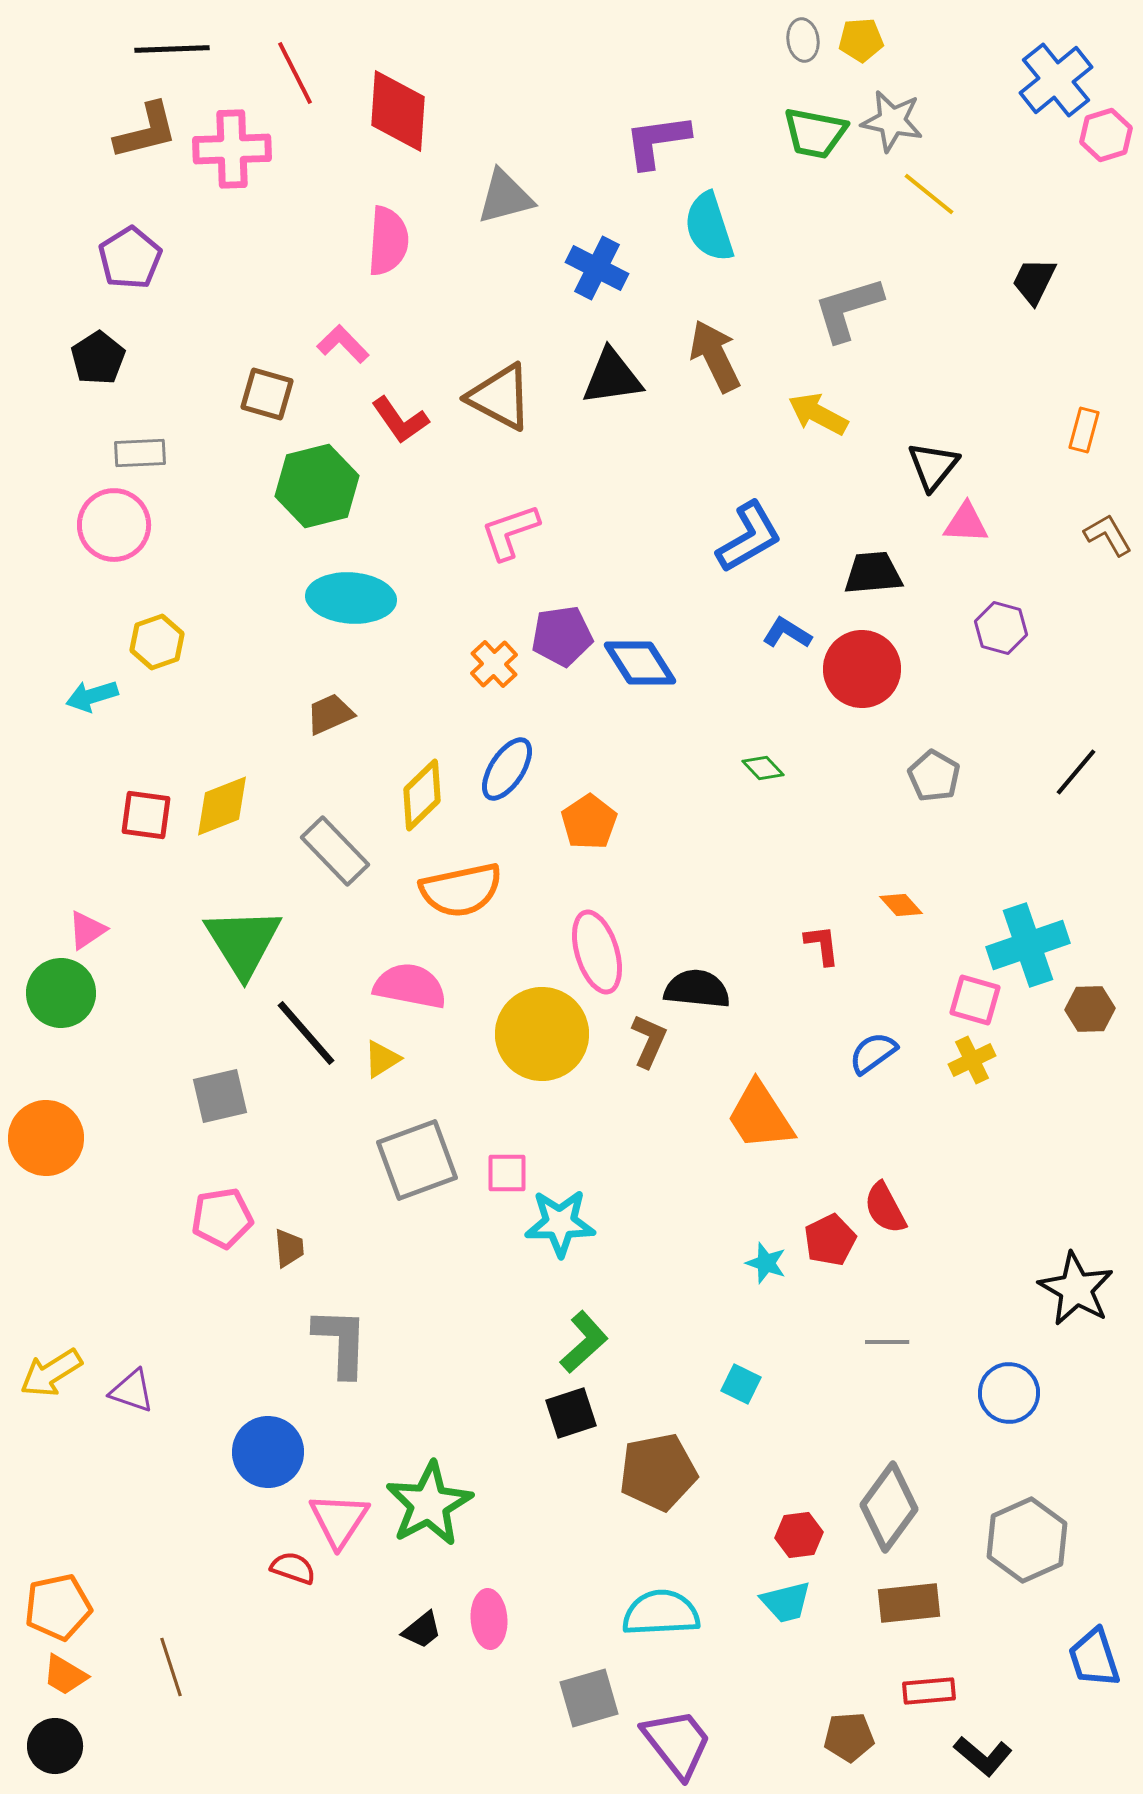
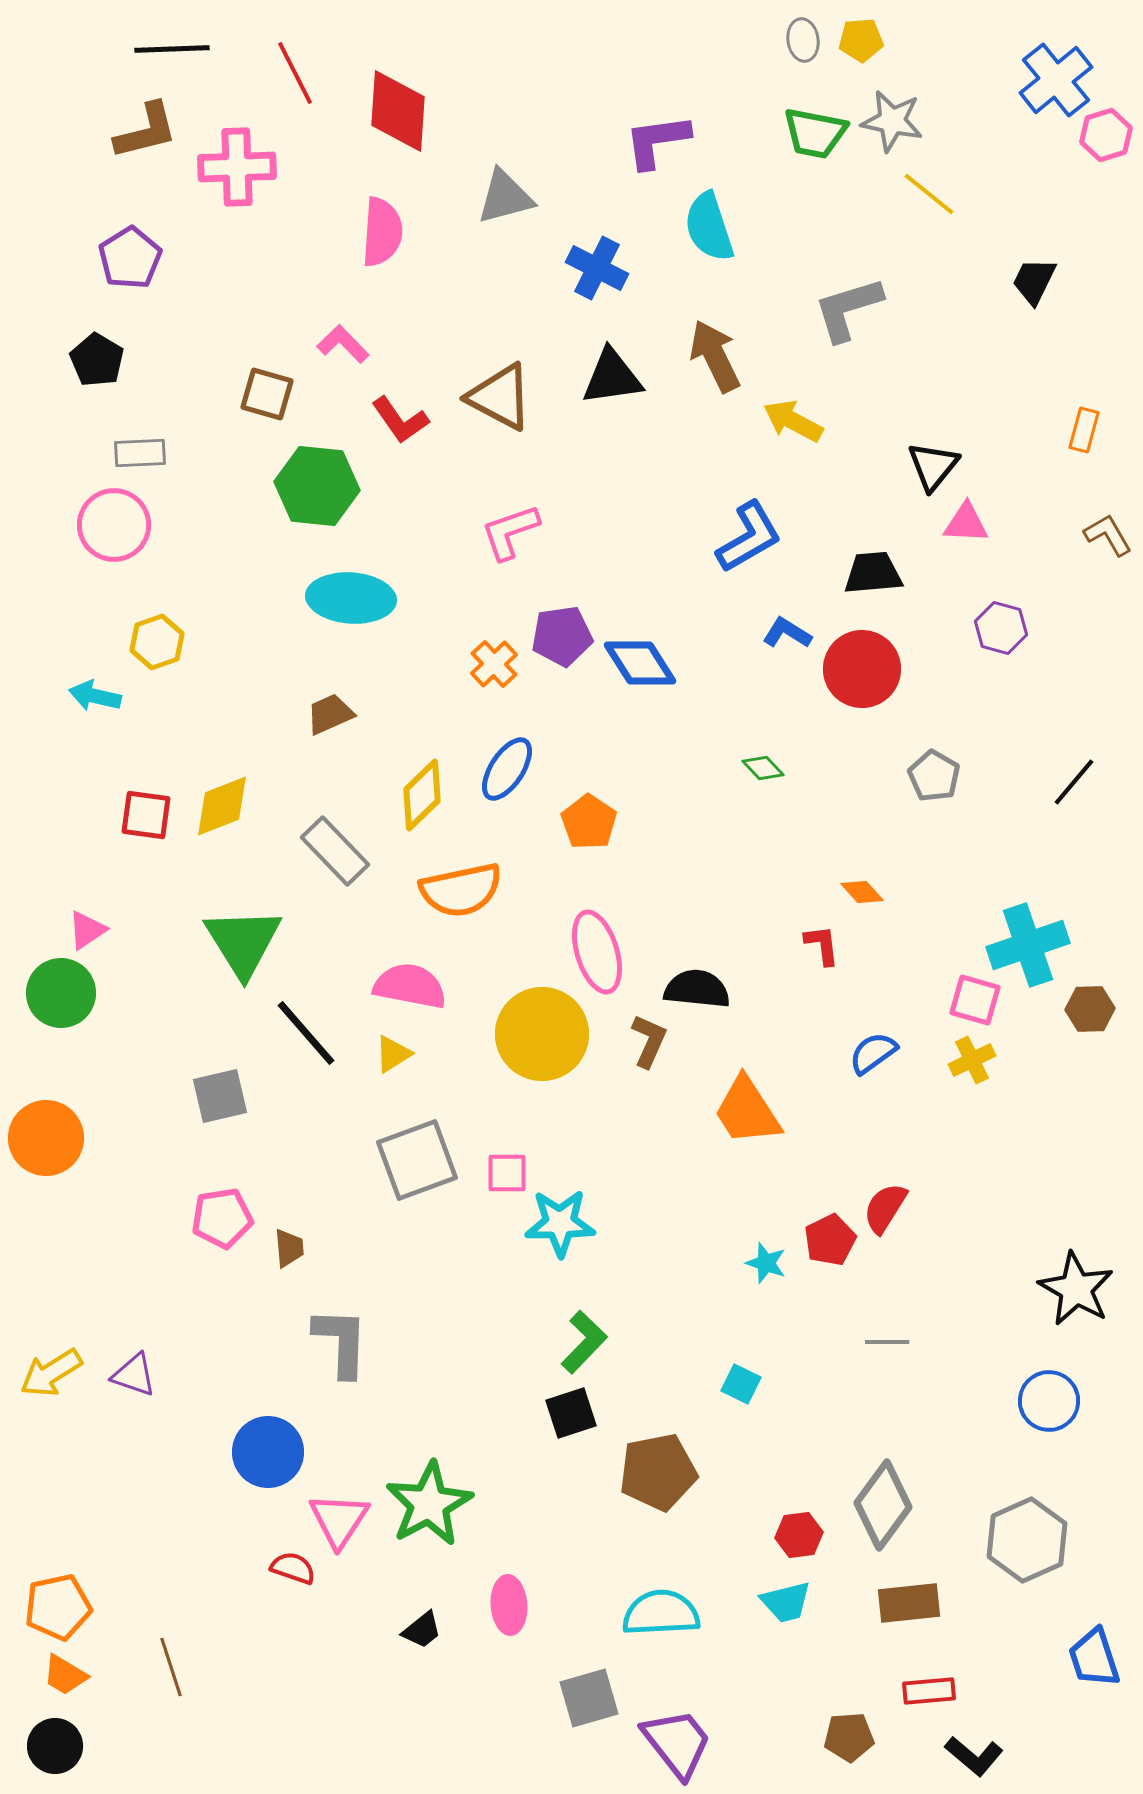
pink cross at (232, 149): moved 5 px right, 18 px down
pink semicircle at (388, 241): moved 6 px left, 9 px up
black pentagon at (98, 358): moved 1 px left, 2 px down; rotated 8 degrees counterclockwise
yellow arrow at (818, 414): moved 25 px left, 7 px down
green hexagon at (317, 486): rotated 20 degrees clockwise
cyan arrow at (92, 696): moved 3 px right; rotated 30 degrees clockwise
black line at (1076, 772): moved 2 px left, 10 px down
orange pentagon at (589, 822): rotated 4 degrees counterclockwise
orange diamond at (901, 905): moved 39 px left, 13 px up
yellow triangle at (382, 1059): moved 11 px right, 5 px up
orange trapezoid at (760, 1116): moved 13 px left, 5 px up
red semicircle at (885, 1208): rotated 60 degrees clockwise
green L-shape at (584, 1342): rotated 4 degrees counterclockwise
purple triangle at (132, 1391): moved 2 px right, 16 px up
blue circle at (1009, 1393): moved 40 px right, 8 px down
gray diamond at (889, 1507): moved 6 px left, 2 px up
pink ellipse at (489, 1619): moved 20 px right, 14 px up
black L-shape at (983, 1756): moved 9 px left
